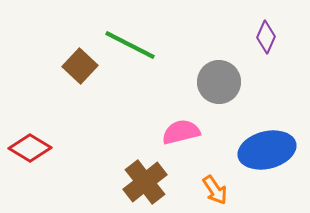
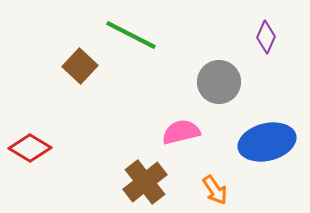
green line: moved 1 px right, 10 px up
blue ellipse: moved 8 px up
